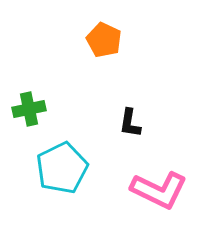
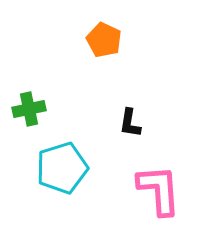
cyan pentagon: rotated 9 degrees clockwise
pink L-shape: rotated 120 degrees counterclockwise
